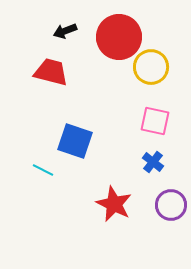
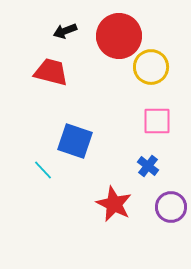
red circle: moved 1 px up
pink square: moved 2 px right; rotated 12 degrees counterclockwise
blue cross: moved 5 px left, 4 px down
cyan line: rotated 20 degrees clockwise
purple circle: moved 2 px down
